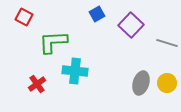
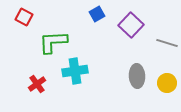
cyan cross: rotated 15 degrees counterclockwise
gray ellipse: moved 4 px left, 7 px up; rotated 20 degrees counterclockwise
